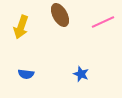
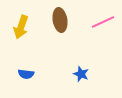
brown ellipse: moved 5 px down; rotated 20 degrees clockwise
